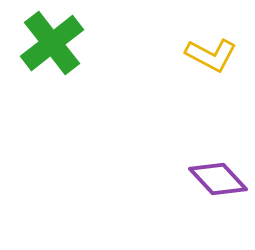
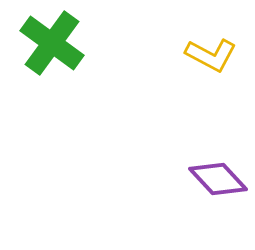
green cross: rotated 16 degrees counterclockwise
